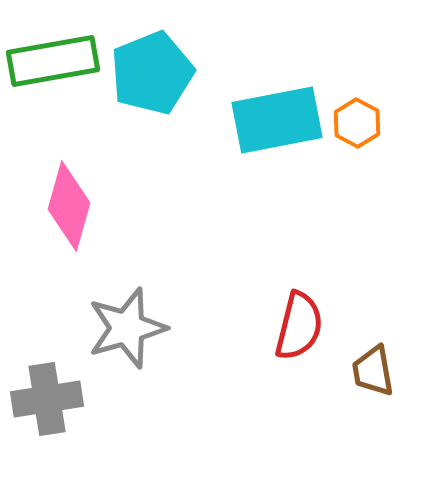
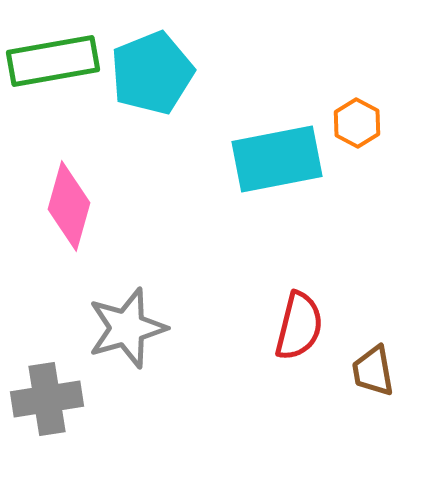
cyan rectangle: moved 39 px down
